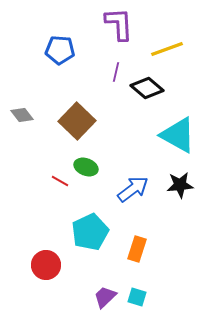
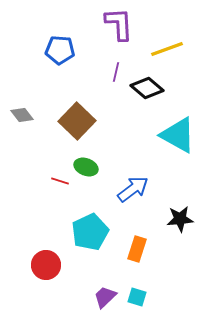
red line: rotated 12 degrees counterclockwise
black star: moved 34 px down
